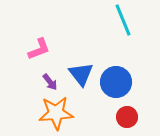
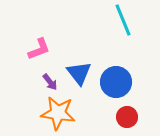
blue triangle: moved 2 px left, 1 px up
orange star: moved 2 px right; rotated 12 degrees clockwise
